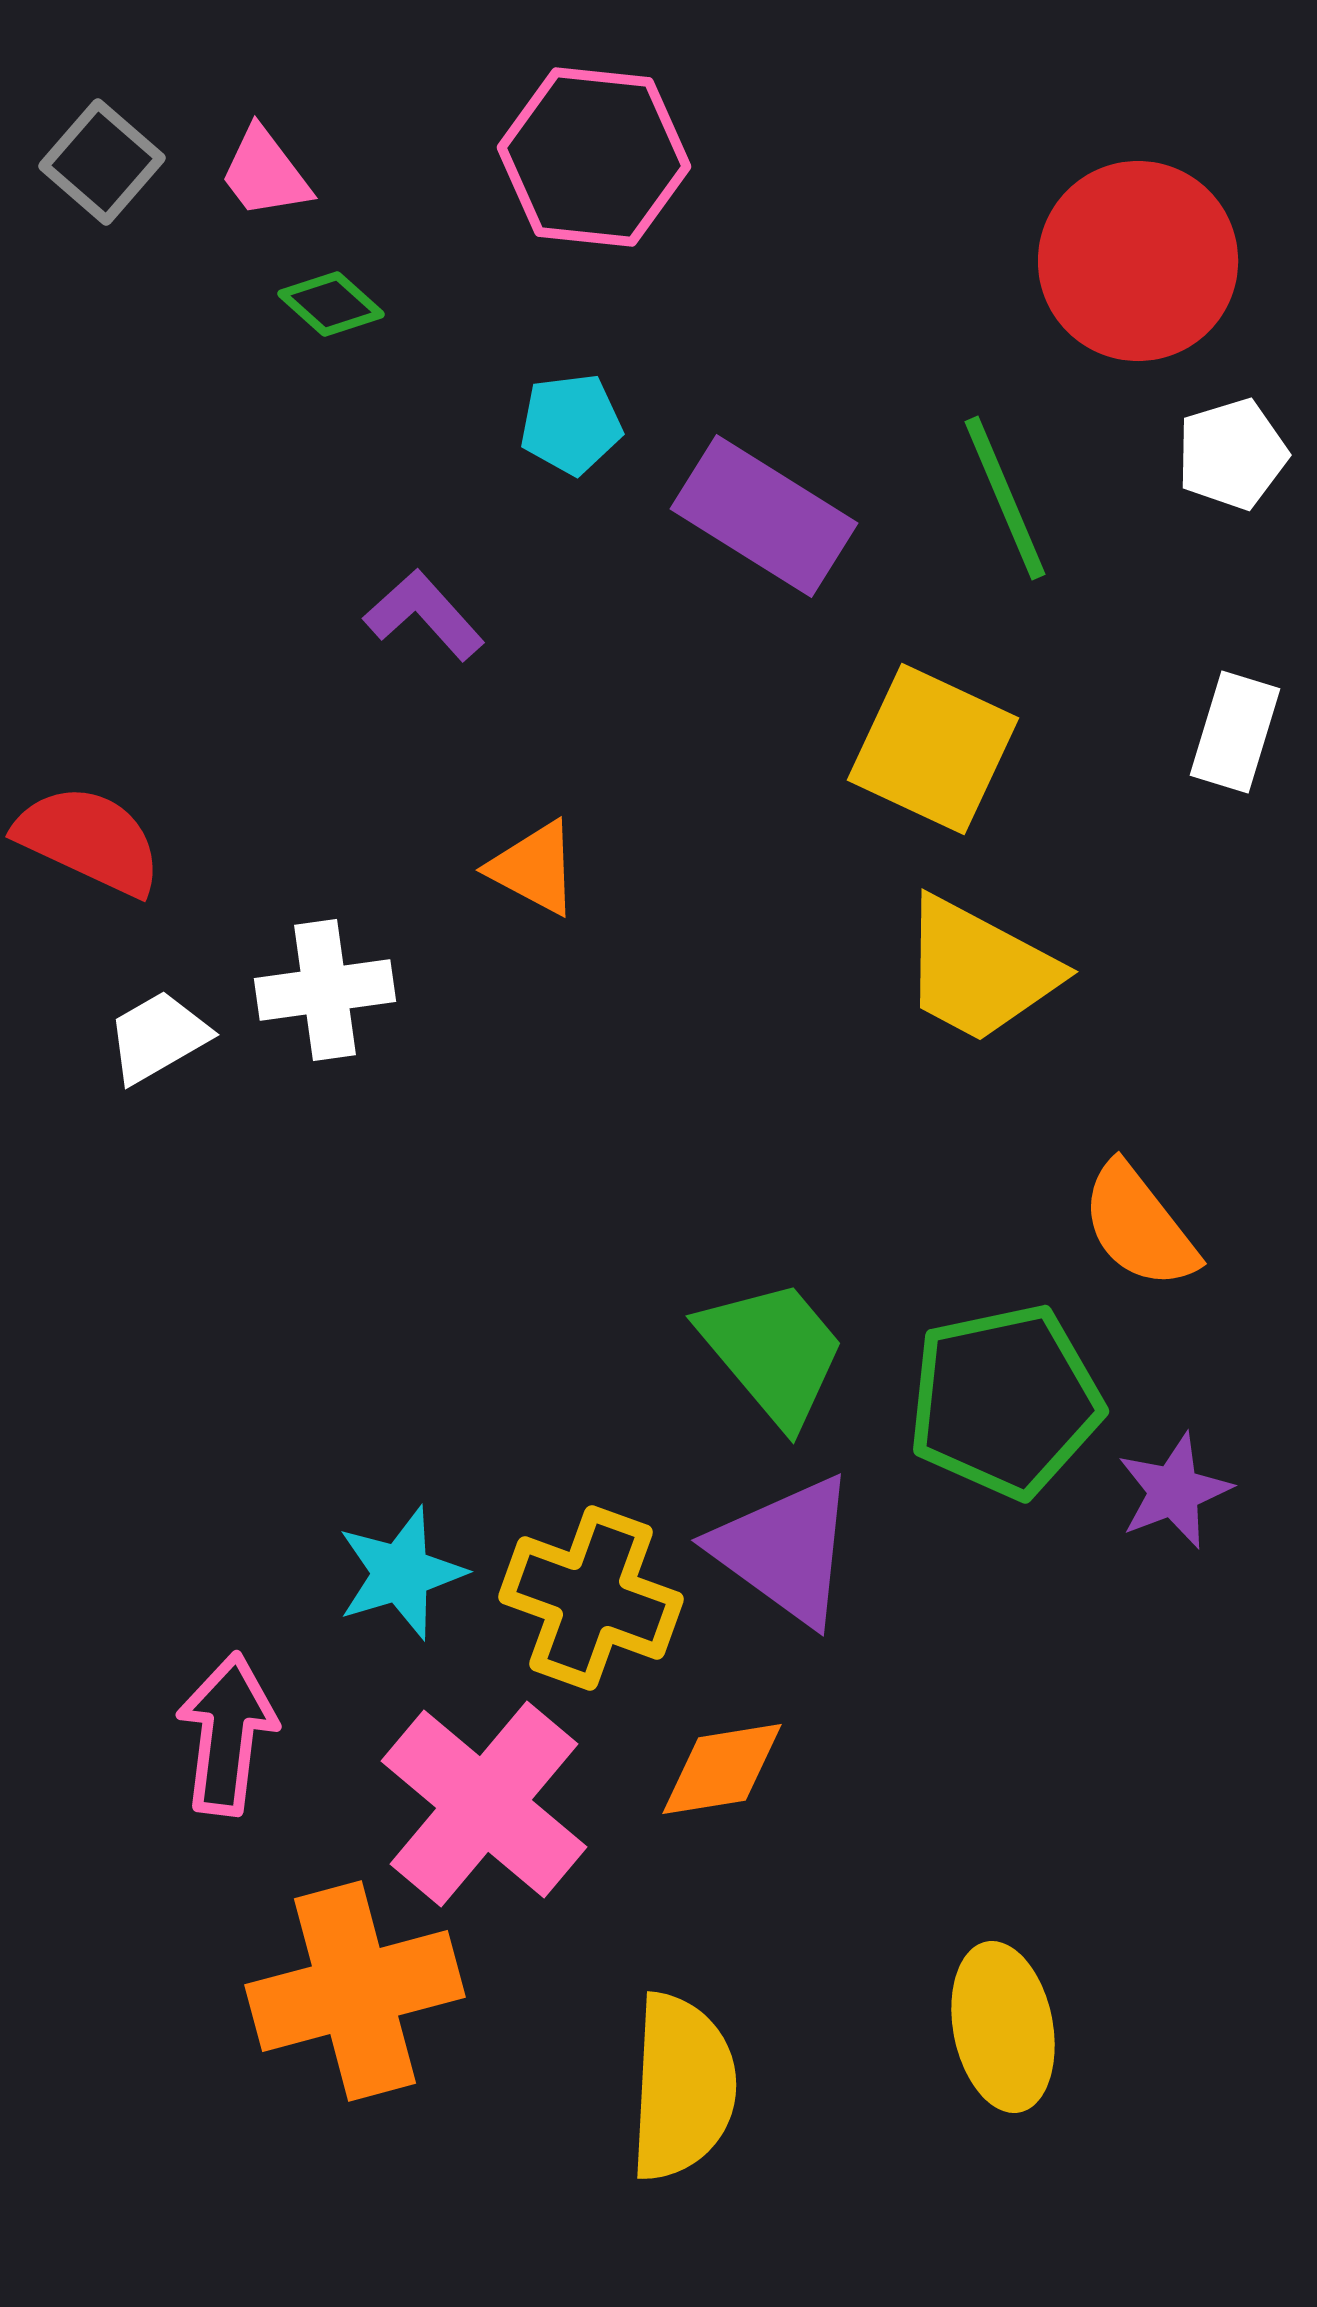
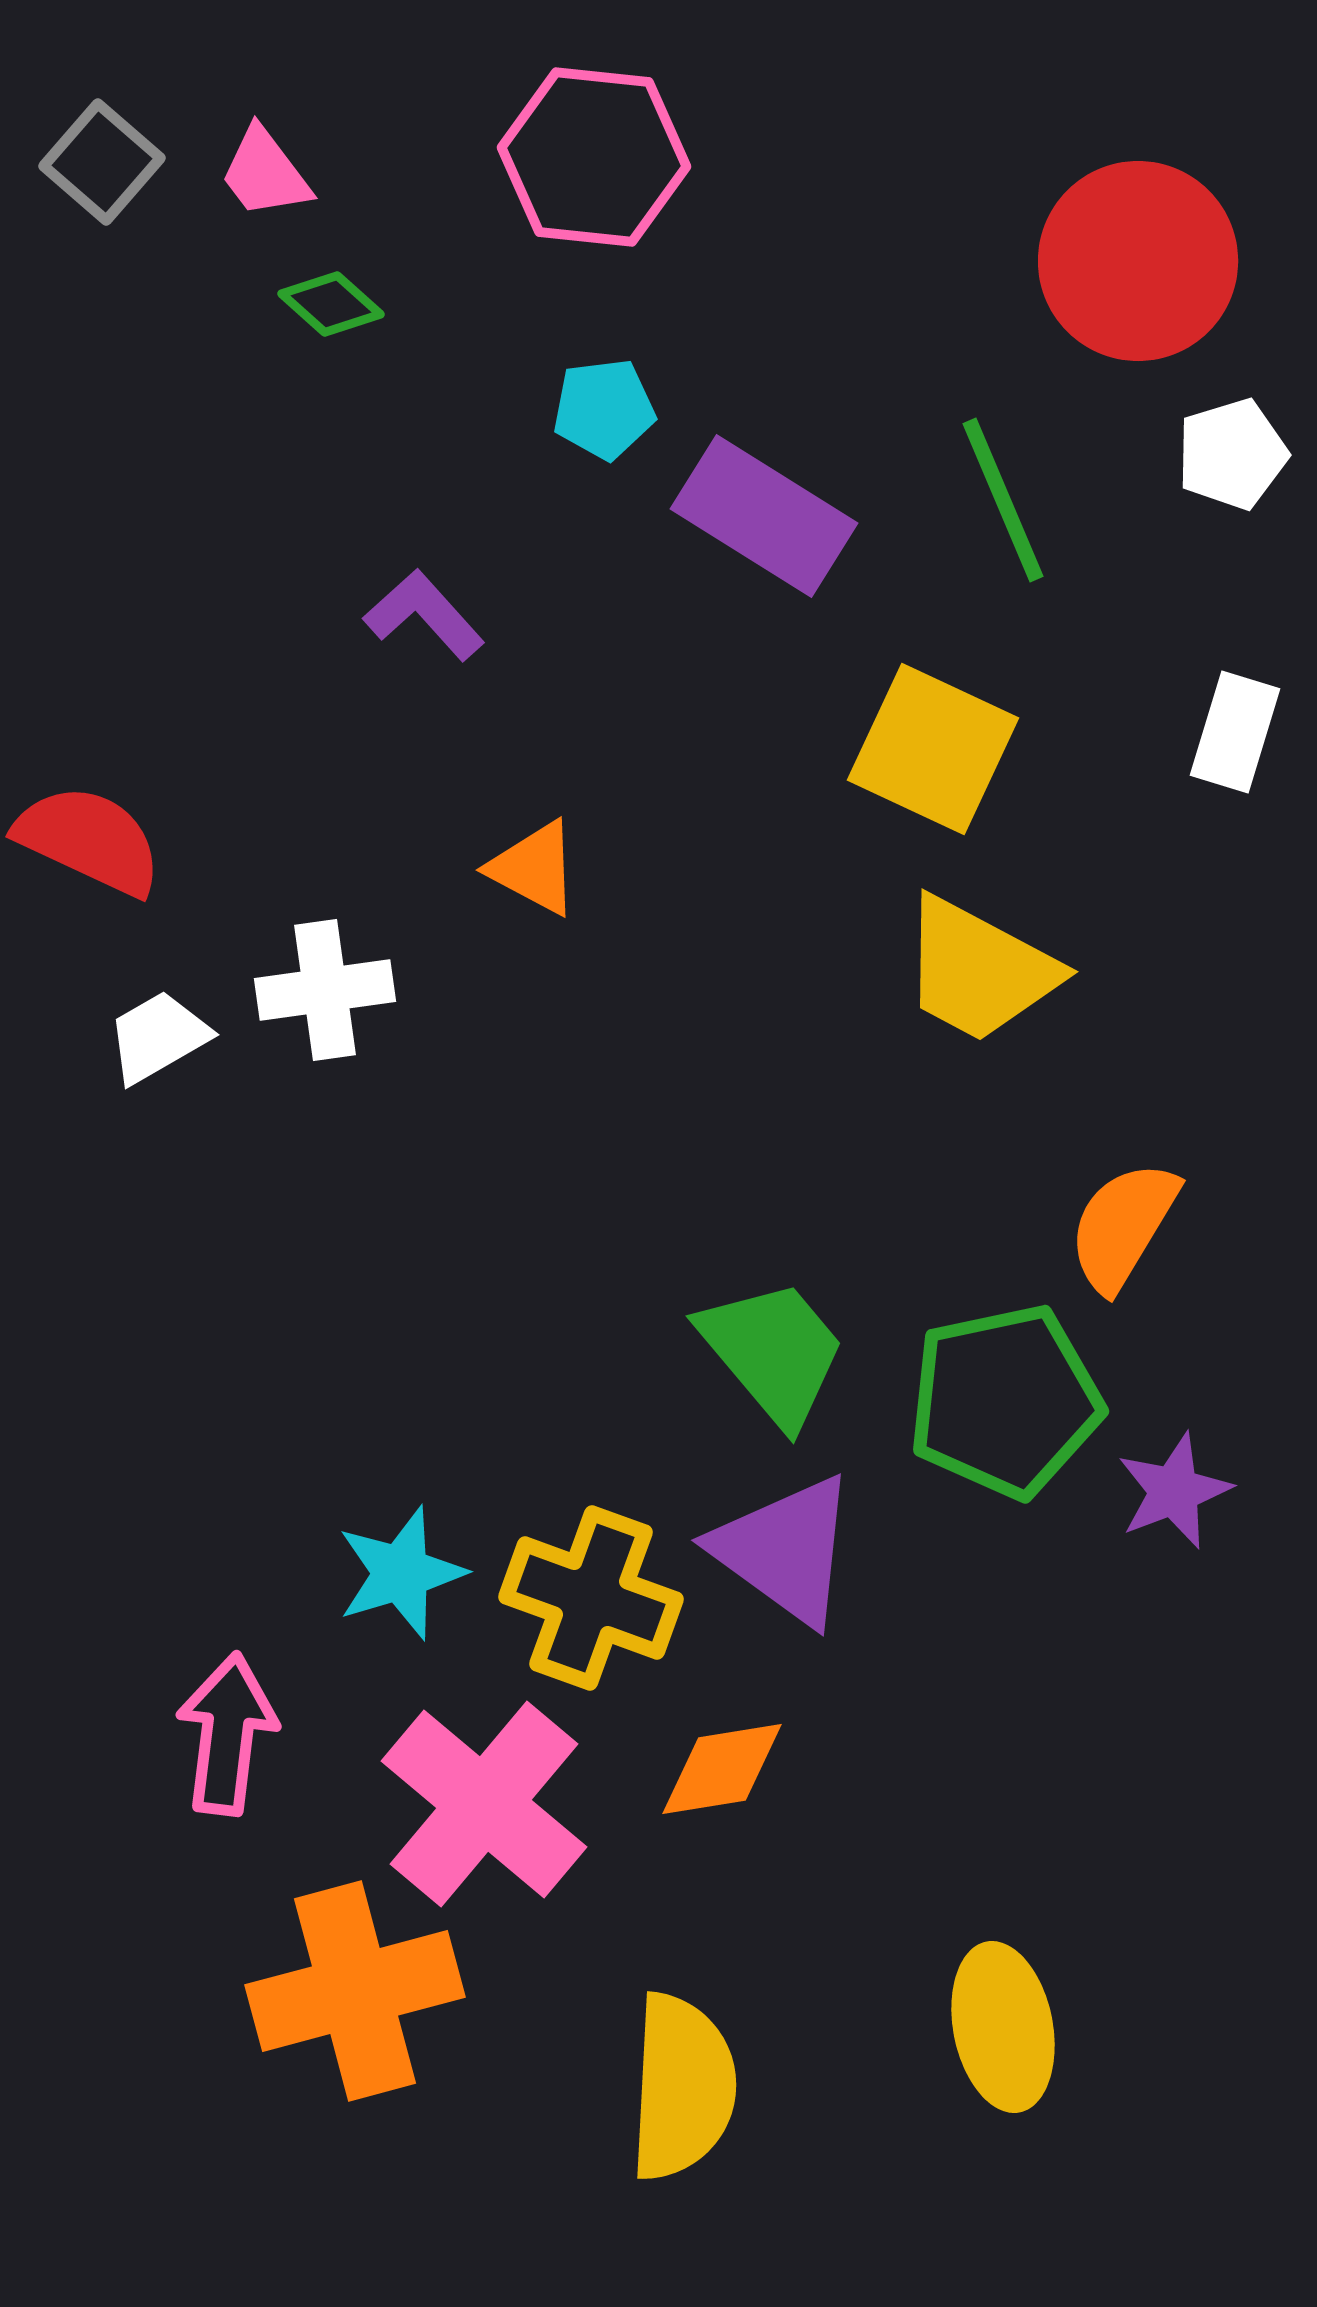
cyan pentagon: moved 33 px right, 15 px up
green line: moved 2 px left, 2 px down
orange semicircle: moved 16 px left; rotated 69 degrees clockwise
